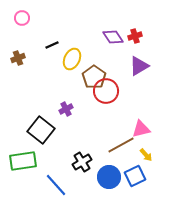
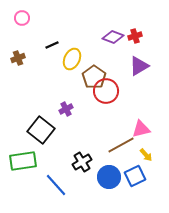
purple diamond: rotated 35 degrees counterclockwise
